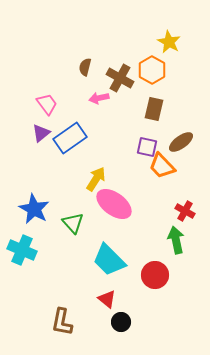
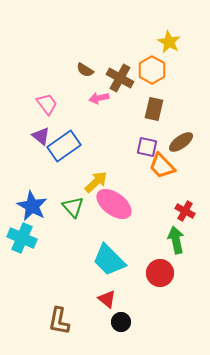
brown semicircle: moved 3 px down; rotated 72 degrees counterclockwise
purple triangle: moved 3 px down; rotated 42 degrees counterclockwise
blue rectangle: moved 6 px left, 8 px down
yellow arrow: moved 3 px down; rotated 15 degrees clockwise
blue star: moved 2 px left, 3 px up
green triangle: moved 16 px up
cyan cross: moved 12 px up
red circle: moved 5 px right, 2 px up
brown L-shape: moved 3 px left, 1 px up
